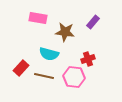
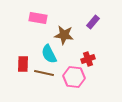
brown star: moved 1 px left, 3 px down
cyan semicircle: rotated 48 degrees clockwise
red rectangle: moved 2 px right, 4 px up; rotated 42 degrees counterclockwise
brown line: moved 3 px up
